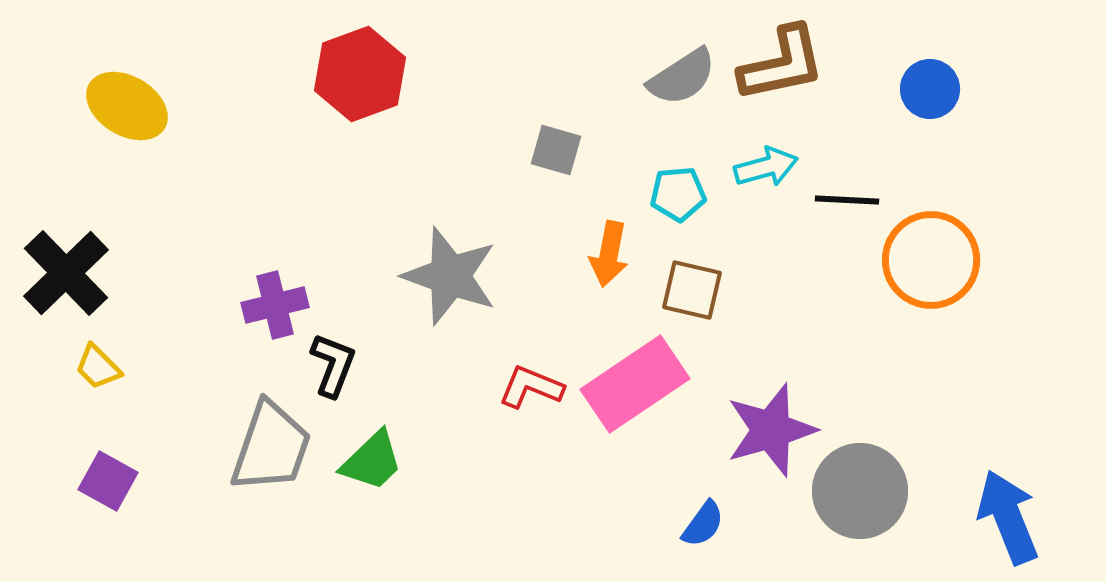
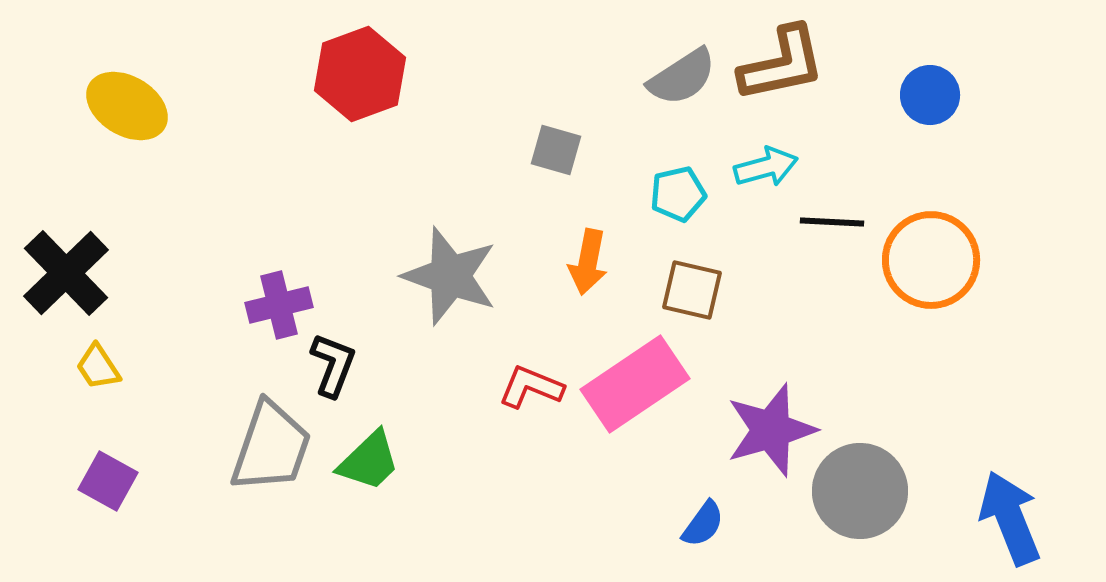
blue circle: moved 6 px down
cyan pentagon: rotated 8 degrees counterclockwise
black line: moved 15 px left, 22 px down
orange arrow: moved 21 px left, 8 px down
purple cross: moved 4 px right
yellow trapezoid: rotated 12 degrees clockwise
green trapezoid: moved 3 px left
blue arrow: moved 2 px right, 1 px down
